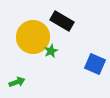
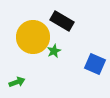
green star: moved 3 px right
